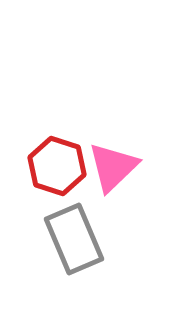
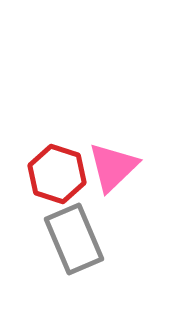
red hexagon: moved 8 px down
